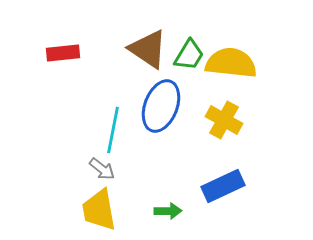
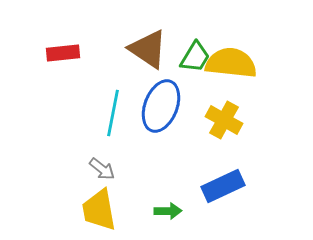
green trapezoid: moved 6 px right, 2 px down
cyan line: moved 17 px up
